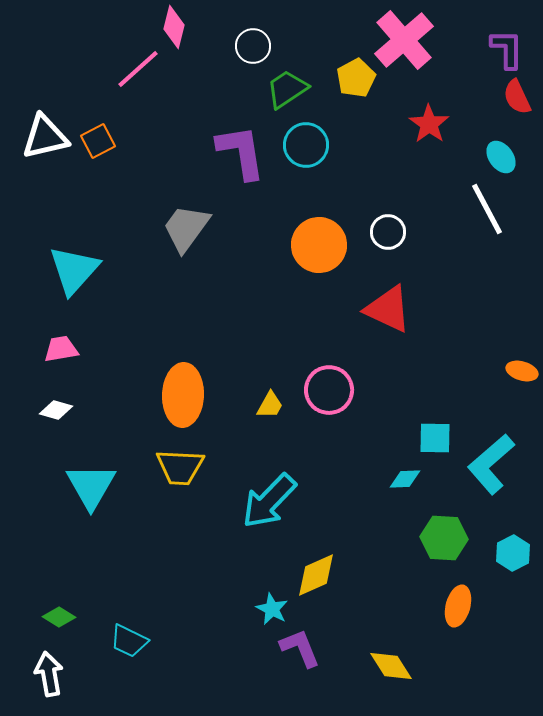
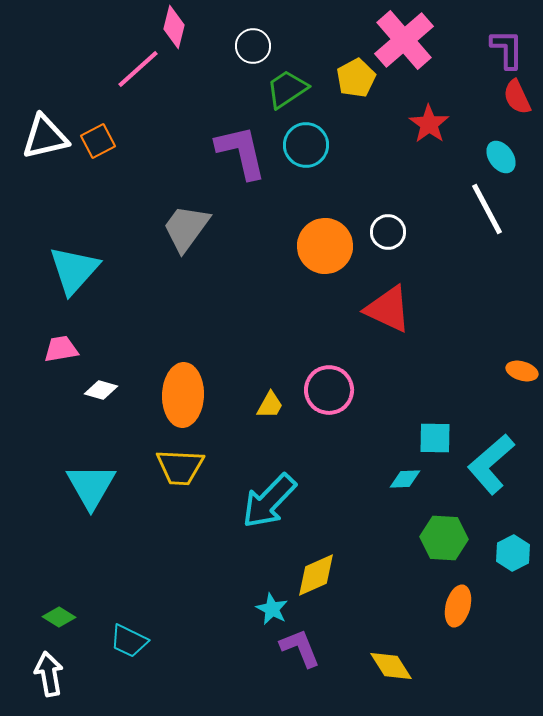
purple L-shape at (241, 152): rotated 4 degrees counterclockwise
orange circle at (319, 245): moved 6 px right, 1 px down
white diamond at (56, 410): moved 45 px right, 20 px up
